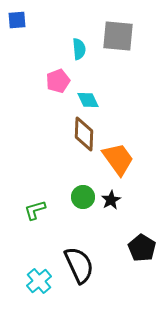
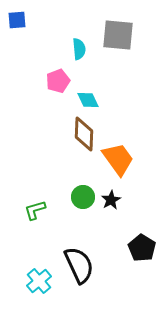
gray square: moved 1 px up
